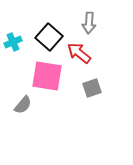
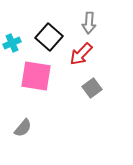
cyan cross: moved 1 px left, 1 px down
red arrow: moved 2 px right, 1 px down; rotated 85 degrees counterclockwise
pink square: moved 11 px left
gray square: rotated 18 degrees counterclockwise
gray semicircle: moved 23 px down
